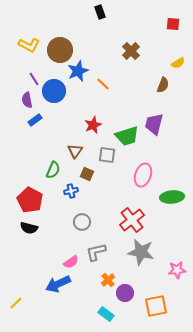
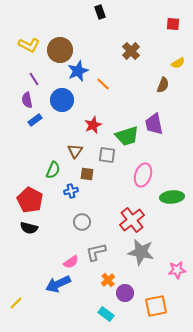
blue circle: moved 8 px right, 9 px down
purple trapezoid: rotated 25 degrees counterclockwise
brown square: rotated 16 degrees counterclockwise
